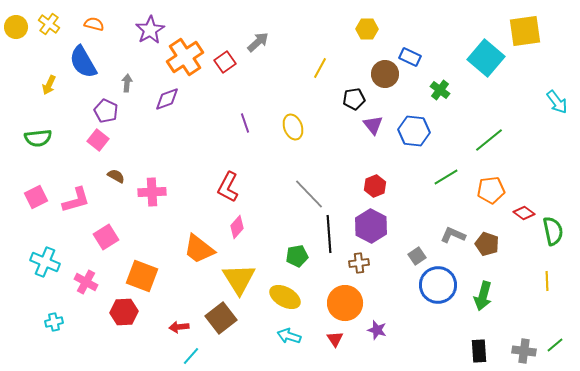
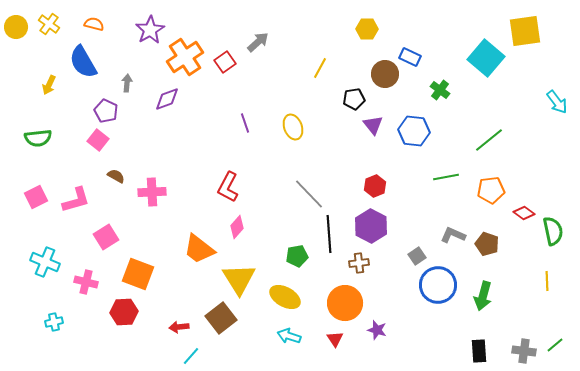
green line at (446, 177): rotated 20 degrees clockwise
orange square at (142, 276): moved 4 px left, 2 px up
pink cross at (86, 282): rotated 15 degrees counterclockwise
